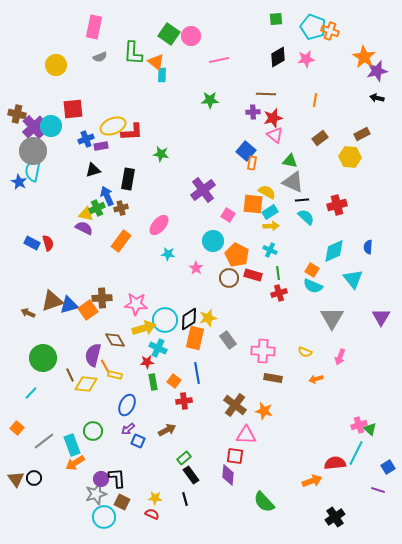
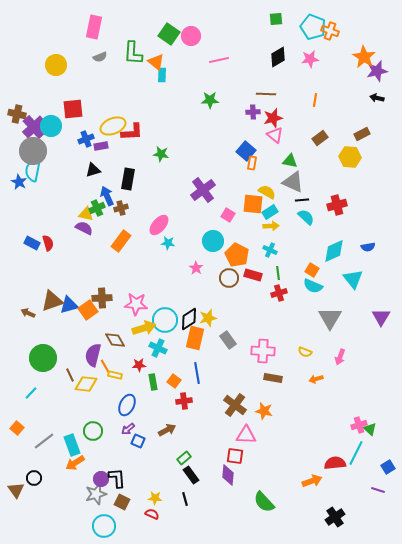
pink star at (306, 59): moved 4 px right
blue semicircle at (368, 247): rotated 104 degrees counterclockwise
cyan star at (168, 254): moved 11 px up
gray triangle at (332, 318): moved 2 px left
red star at (147, 362): moved 8 px left, 3 px down
brown triangle at (16, 479): moved 11 px down
cyan circle at (104, 517): moved 9 px down
